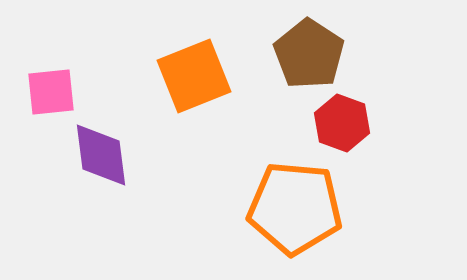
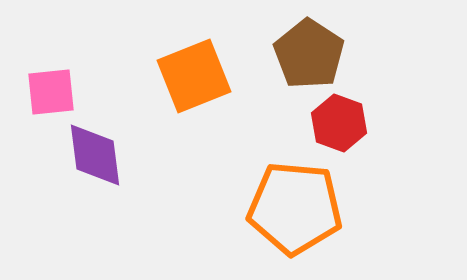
red hexagon: moved 3 px left
purple diamond: moved 6 px left
